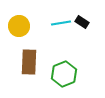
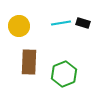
black rectangle: moved 1 px right, 1 px down; rotated 16 degrees counterclockwise
